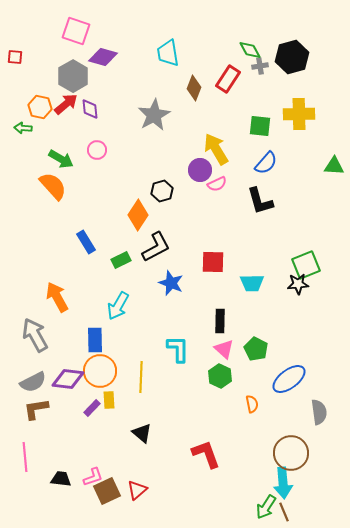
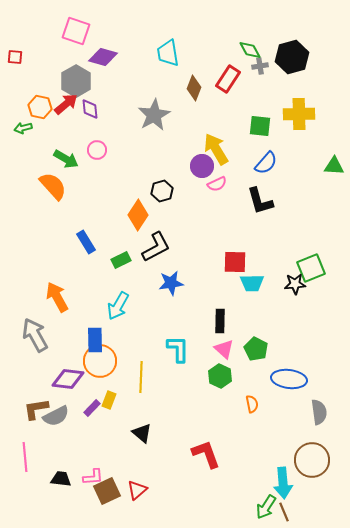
gray hexagon at (73, 76): moved 3 px right, 5 px down
green arrow at (23, 128): rotated 18 degrees counterclockwise
green arrow at (61, 159): moved 5 px right
purple circle at (200, 170): moved 2 px right, 4 px up
red square at (213, 262): moved 22 px right
green square at (306, 265): moved 5 px right, 3 px down
blue star at (171, 283): rotated 30 degrees counterclockwise
black star at (298, 284): moved 3 px left
orange circle at (100, 371): moved 10 px up
blue ellipse at (289, 379): rotated 44 degrees clockwise
gray semicircle at (33, 382): moved 23 px right, 34 px down
yellow rectangle at (109, 400): rotated 24 degrees clockwise
brown circle at (291, 453): moved 21 px right, 7 px down
pink L-shape at (93, 477): rotated 15 degrees clockwise
